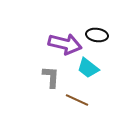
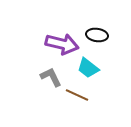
purple arrow: moved 3 px left
gray L-shape: rotated 30 degrees counterclockwise
brown line: moved 5 px up
